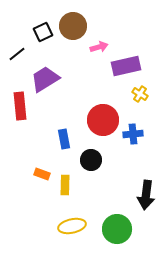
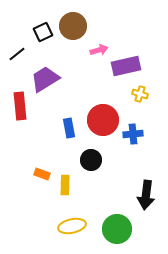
pink arrow: moved 3 px down
yellow cross: rotated 14 degrees counterclockwise
blue rectangle: moved 5 px right, 11 px up
